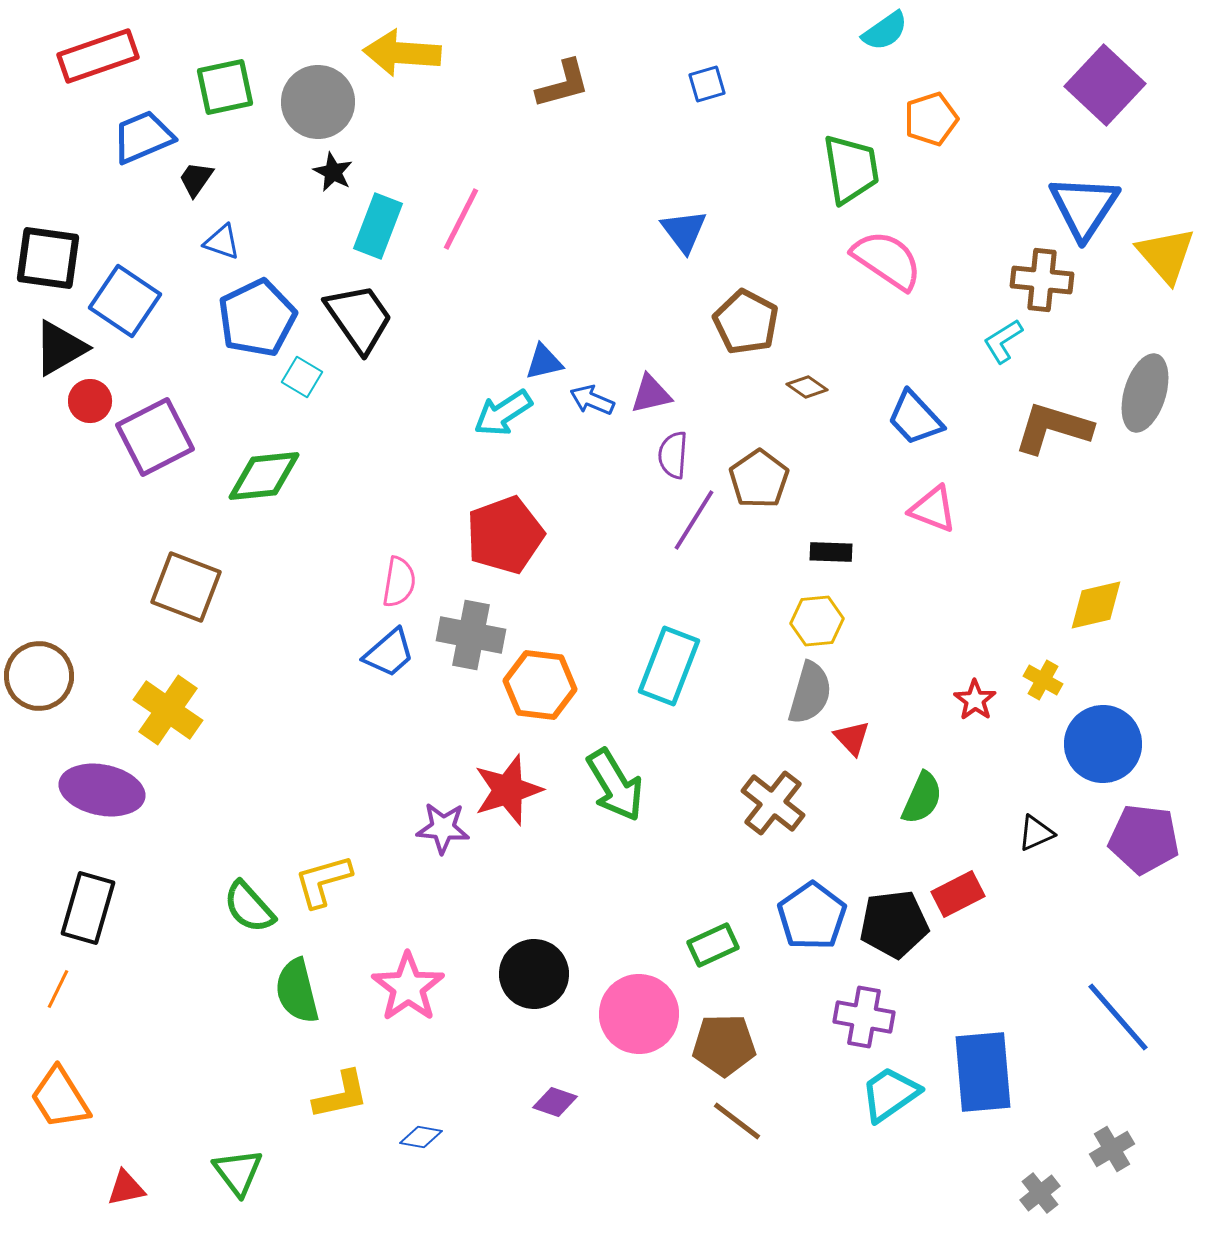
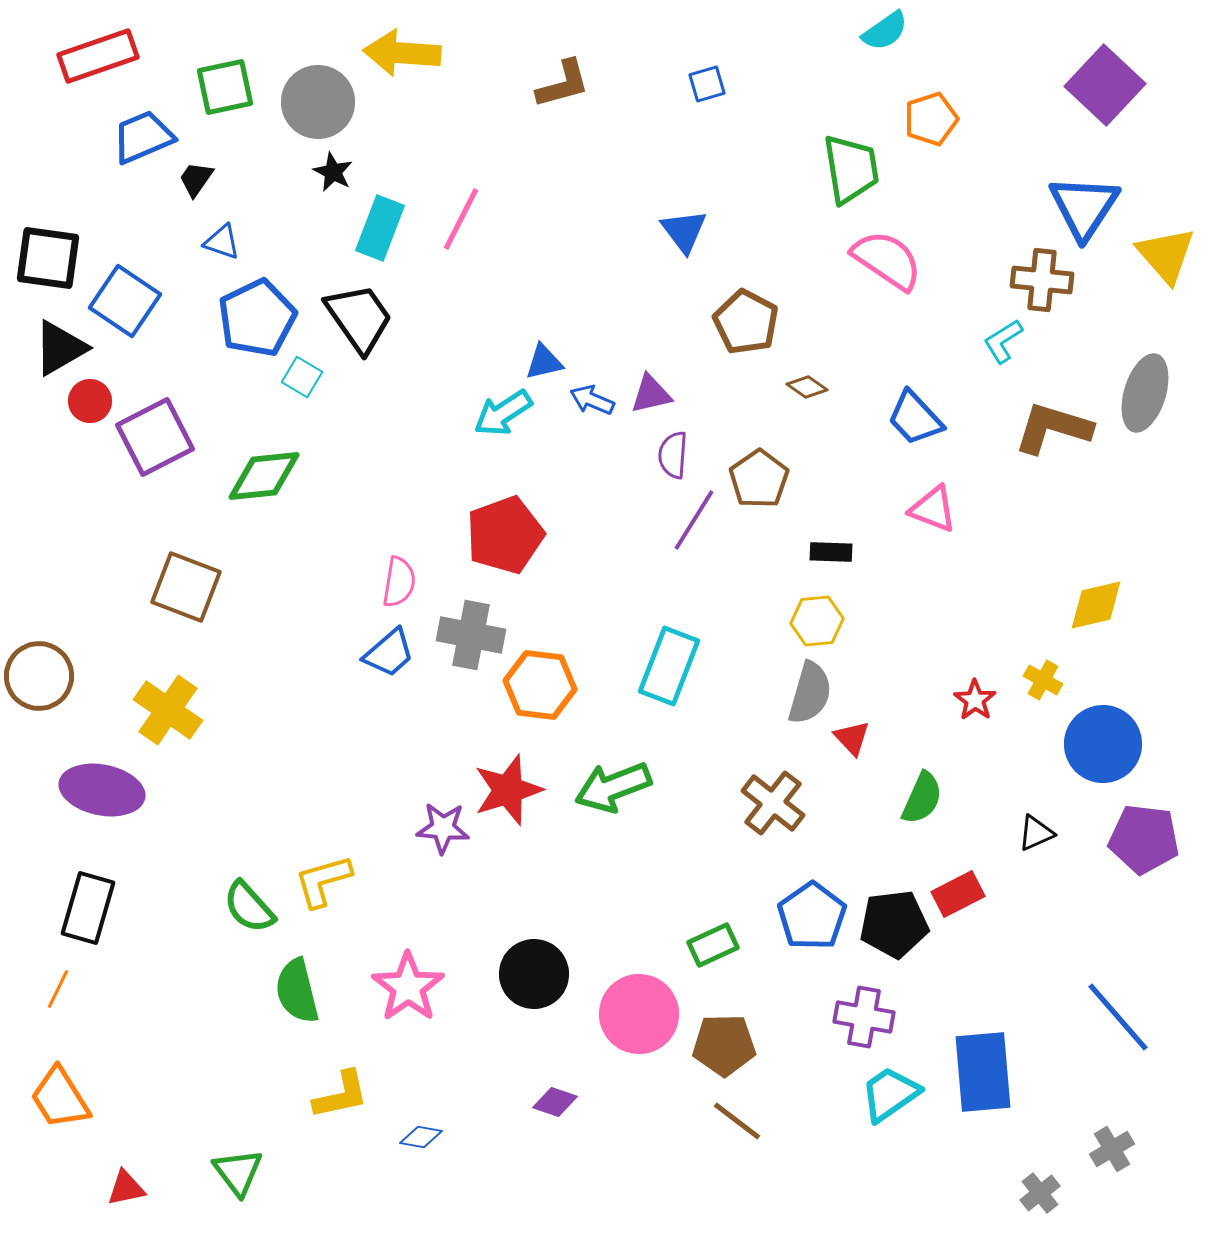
cyan rectangle at (378, 226): moved 2 px right, 2 px down
green arrow at (615, 785): moved 2 px left, 2 px down; rotated 100 degrees clockwise
